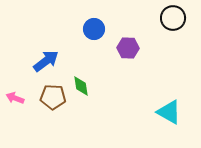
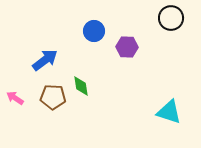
black circle: moved 2 px left
blue circle: moved 2 px down
purple hexagon: moved 1 px left, 1 px up
blue arrow: moved 1 px left, 1 px up
pink arrow: rotated 12 degrees clockwise
cyan triangle: rotated 12 degrees counterclockwise
